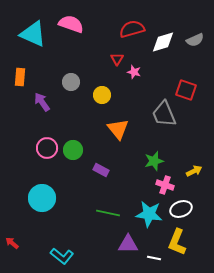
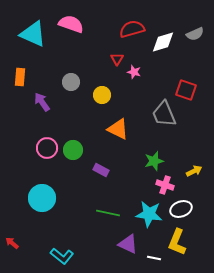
gray semicircle: moved 6 px up
orange triangle: rotated 25 degrees counterclockwise
purple triangle: rotated 25 degrees clockwise
